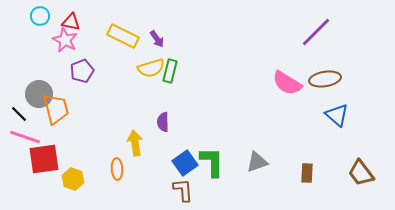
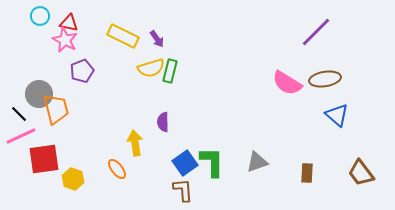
red triangle: moved 2 px left, 1 px down
pink line: moved 4 px left, 1 px up; rotated 44 degrees counterclockwise
orange ellipse: rotated 35 degrees counterclockwise
